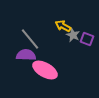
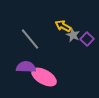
purple square: rotated 24 degrees clockwise
purple semicircle: moved 12 px down
pink ellipse: moved 1 px left, 7 px down
